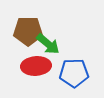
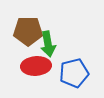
green arrow: rotated 40 degrees clockwise
blue pentagon: rotated 12 degrees counterclockwise
